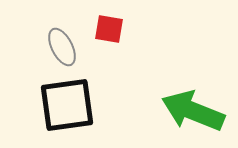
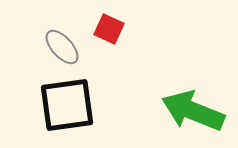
red square: rotated 16 degrees clockwise
gray ellipse: rotated 15 degrees counterclockwise
